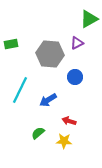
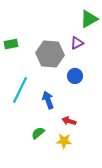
blue circle: moved 1 px up
blue arrow: rotated 102 degrees clockwise
